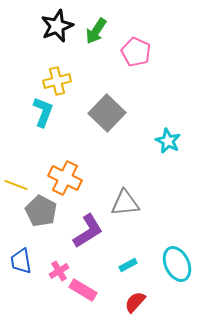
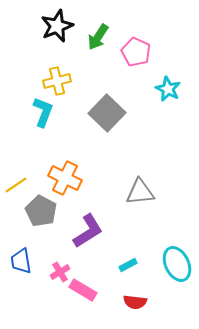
green arrow: moved 2 px right, 6 px down
cyan star: moved 52 px up
yellow line: rotated 55 degrees counterclockwise
gray triangle: moved 15 px right, 11 px up
pink cross: moved 1 px right, 1 px down
red semicircle: rotated 125 degrees counterclockwise
